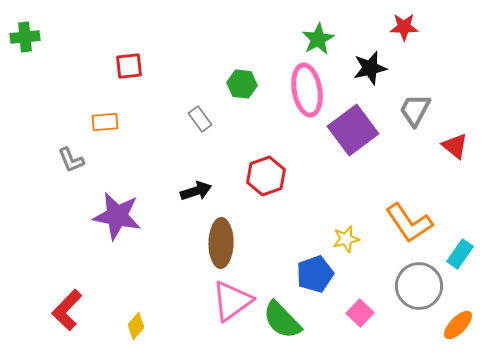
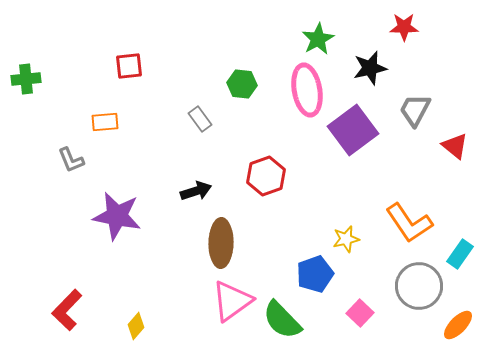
green cross: moved 1 px right, 42 px down
